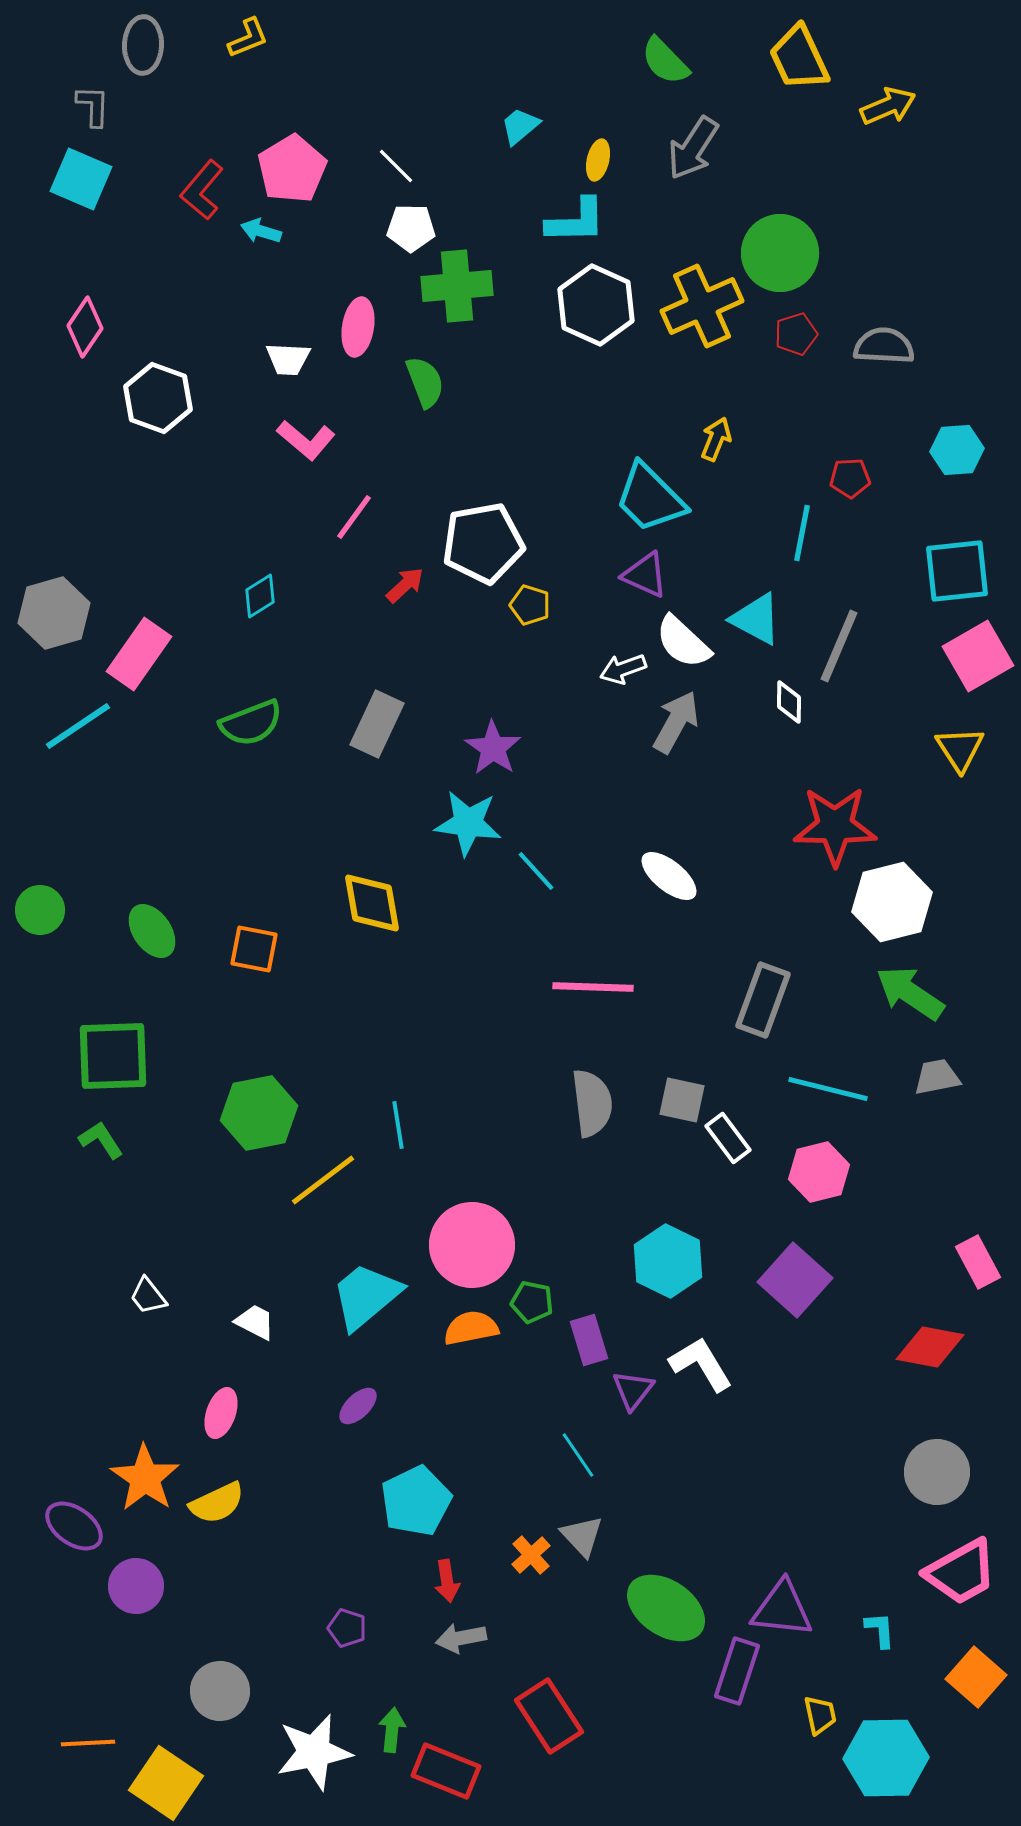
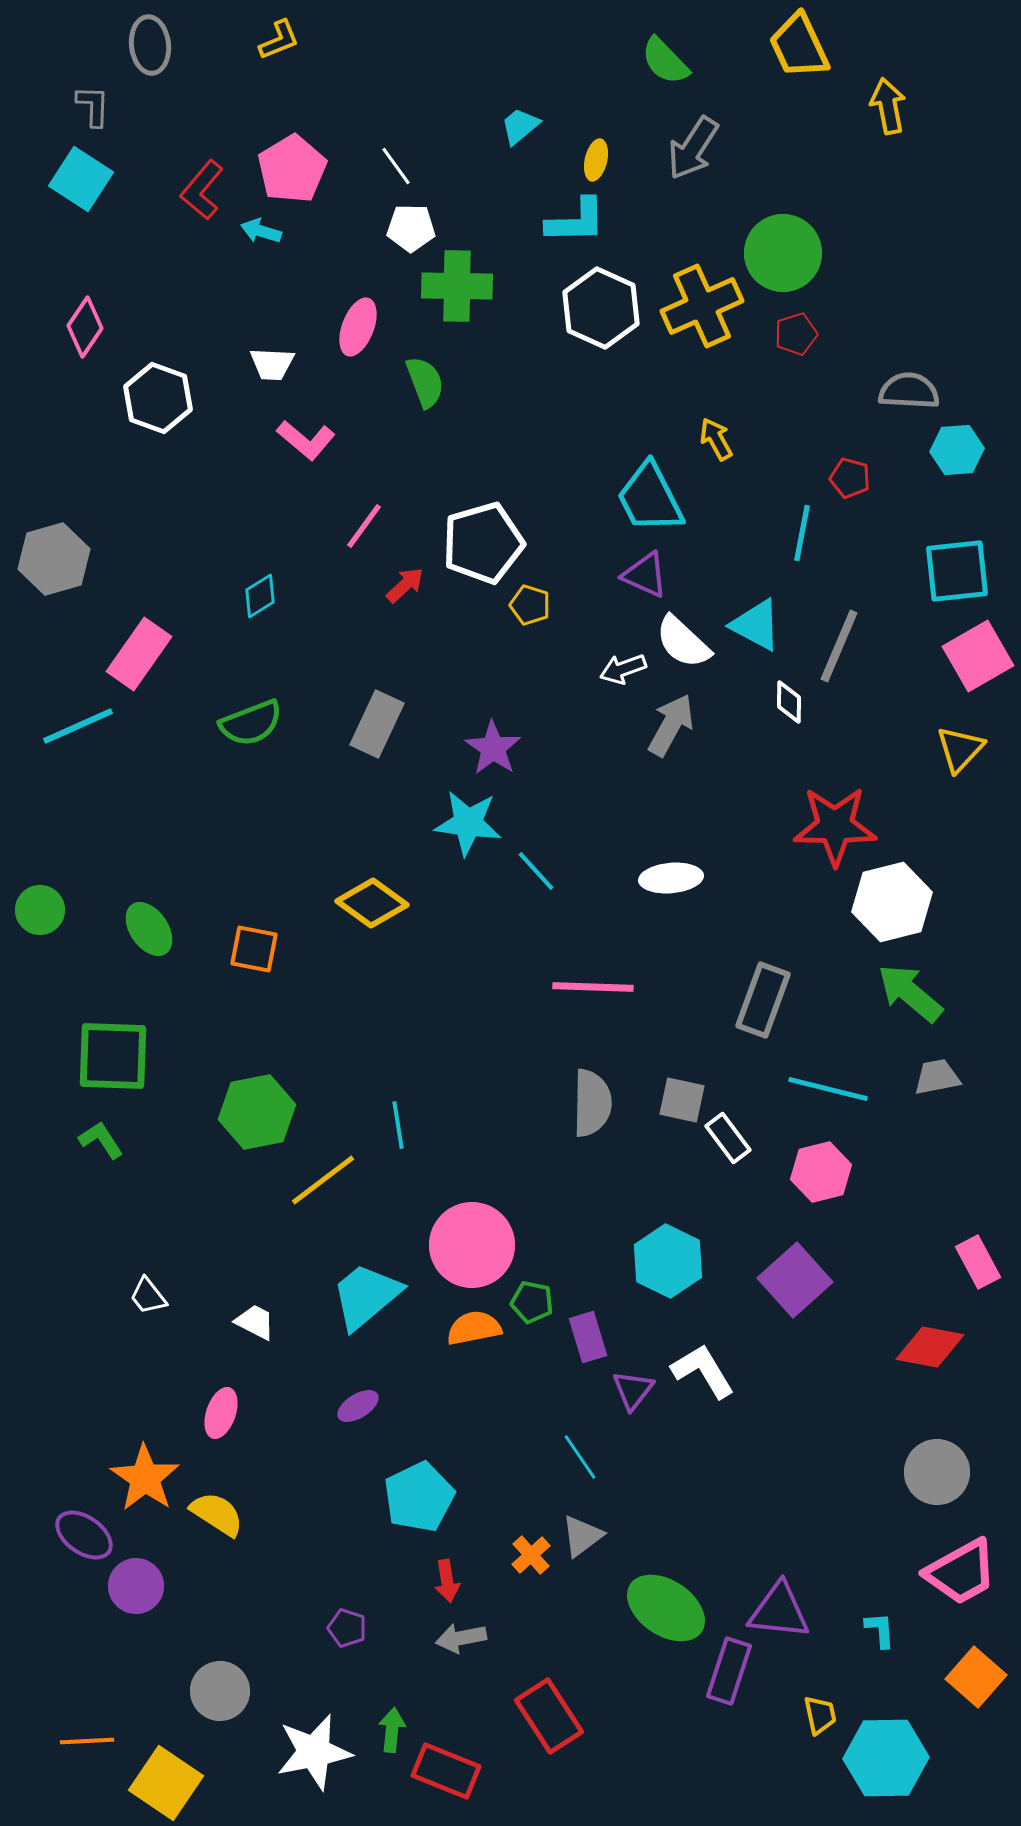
yellow L-shape at (248, 38): moved 31 px right, 2 px down
gray ellipse at (143, 45): moved 7 px right; rotated 8 degrees counterclockwise
yellow trapezoid at (799, 58): moved 12 px up
yellow arrow at (888, 106): rotated 78 degrees counterclockwise
yellow ellipse at (598, 160): moved 2 px left
white line at (396, 166): rotated 9 degrees clockwise
cyan square at (81, 179): rotated 10 degrees clockwise
green circle at (780, 253): moved 3 px right
green cross at (457, 286): rotated 6 degrees clockwise
white hexagon at (596, 305): moved 5 px right, 3 px down
pink ellipse at (358, 327): rotated 12 degrees clockwise
gray semicircle at (884, 346): moved 25 px right, 45 px down
white trapezoid at (288, 359): moved 16 px left, 5 px down
yellow arrow at (716, 439): rotated 51 degrees counterclockwise
red pentagon at (850, 478): rotated 18 degrees clockwise
cyan trapezoid at (650, 498): rotated 18 degrees clockwise
pink line at (354, 517): moved 10 px right, 9 px down
white pentagon at (483, 543): rotated 6 degrees counterclockwise
gray hexagon at (54, 613): moved 54 px up
cyan triangle at (756, 619): moved 6 px down
gray arrow at (676, 722): moved 5 px left, 3 px down
cyan line at (78, 726): rotated 10 degrees clockwise
yellow triangle at (960, 749): rotated 16 degrees clockwise
white ellipse at (669, 876): moved 2 px right, 2 px down; rotated 44 degrees counterclockwise
yellow diamond at (372, 903): rotated 44 degrees counterclockwise
green ellipse at (152, 931): moved 3 px left, 2 px up
green arrow at (910, 993): rotated 6 degrees clockwise
green square at (113, 1056): rotated 4 degrees clockwise
gray semicircle at (592, 1103): rotated 8 degrees clockwise
green hexagon at (259, 1113): moved 2 px left, 1 px up
pink hexagon at (819, 1172): moved 2 px right
purple square at (795, 1280): rotated 6 degrees clockwise
orange semicircle at (471, 1328): moved 3 px right
purple rectangle at (589, 1340): moved 1 px left, 3 px up
white L-shape at (701, 1364): moved 2 px right, 7 px down
purple ellipse at (358, 1406): rotated 12 degrees clockwise
cyan line at (578, 1455): moved 2 px right, 2 px down
cyan pentagon at (416, 1501): moved 3 px right, 4 px up
yellow semicircle at (217, 1503): moved 11 px down; rotated 122 degrees counterclockwise
purple ellipse at (74, 1526): moved 10 px right, 9 px down
gray triangle at (582, 1536): rotated 36 degrees clockwise
purple triangle at (782, 1609): moved 3 px left, 2 px down
purple rectangle at (737, 1671): moved 8 px left
orange line at (88, 1743): moved 1 px left, 2 px up
